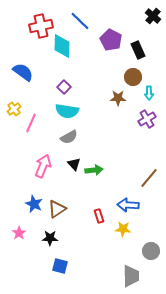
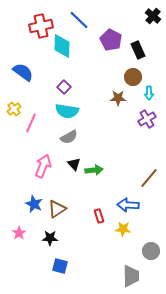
blue line: moved 1 px left, 1 px up
